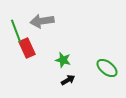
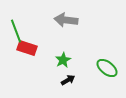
gray arrow: moved 24 px right, 1 px up; rotated 15 degrees clockwise
red rectangle: rotated 48 degrees counterclockwise
green star: rotated 28 degrees clockwise
